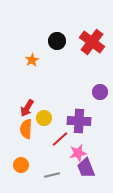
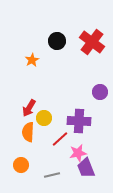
red arrow: moved 2 px right
orange semicircle: moved 2 px right, 3 px down
